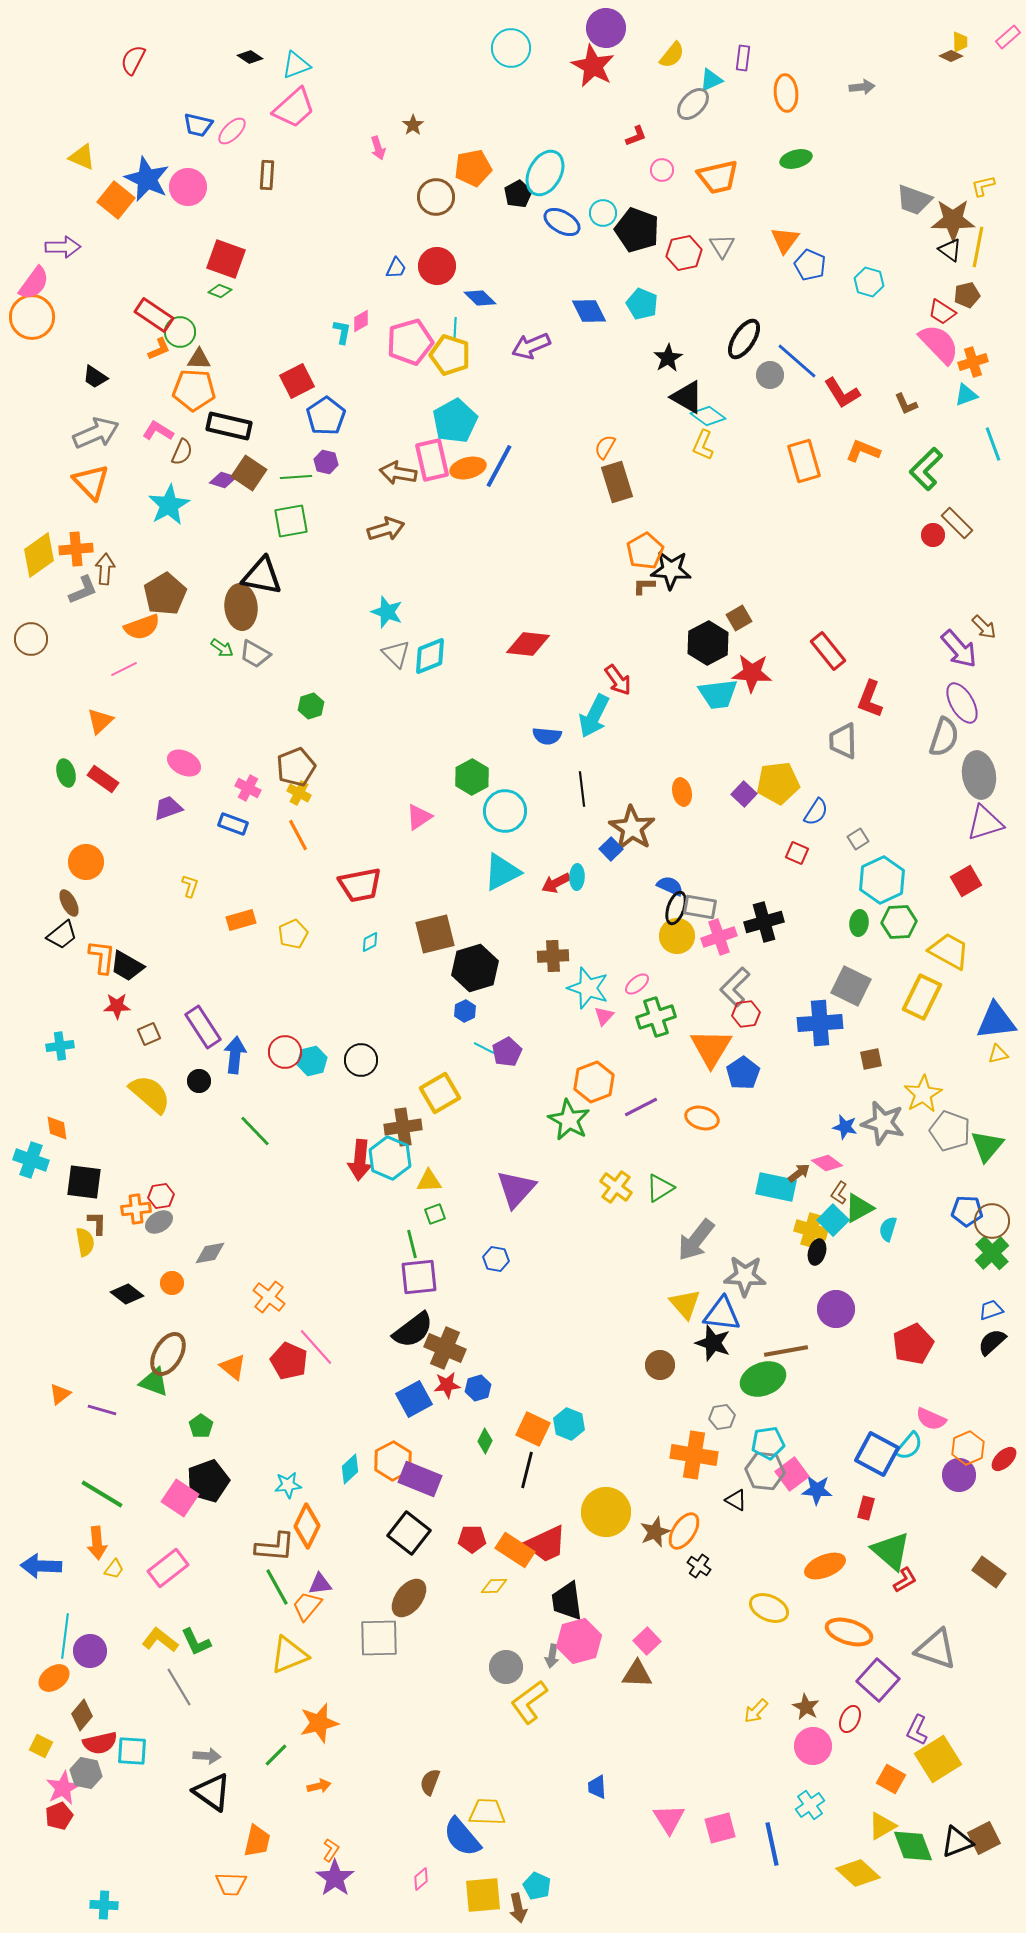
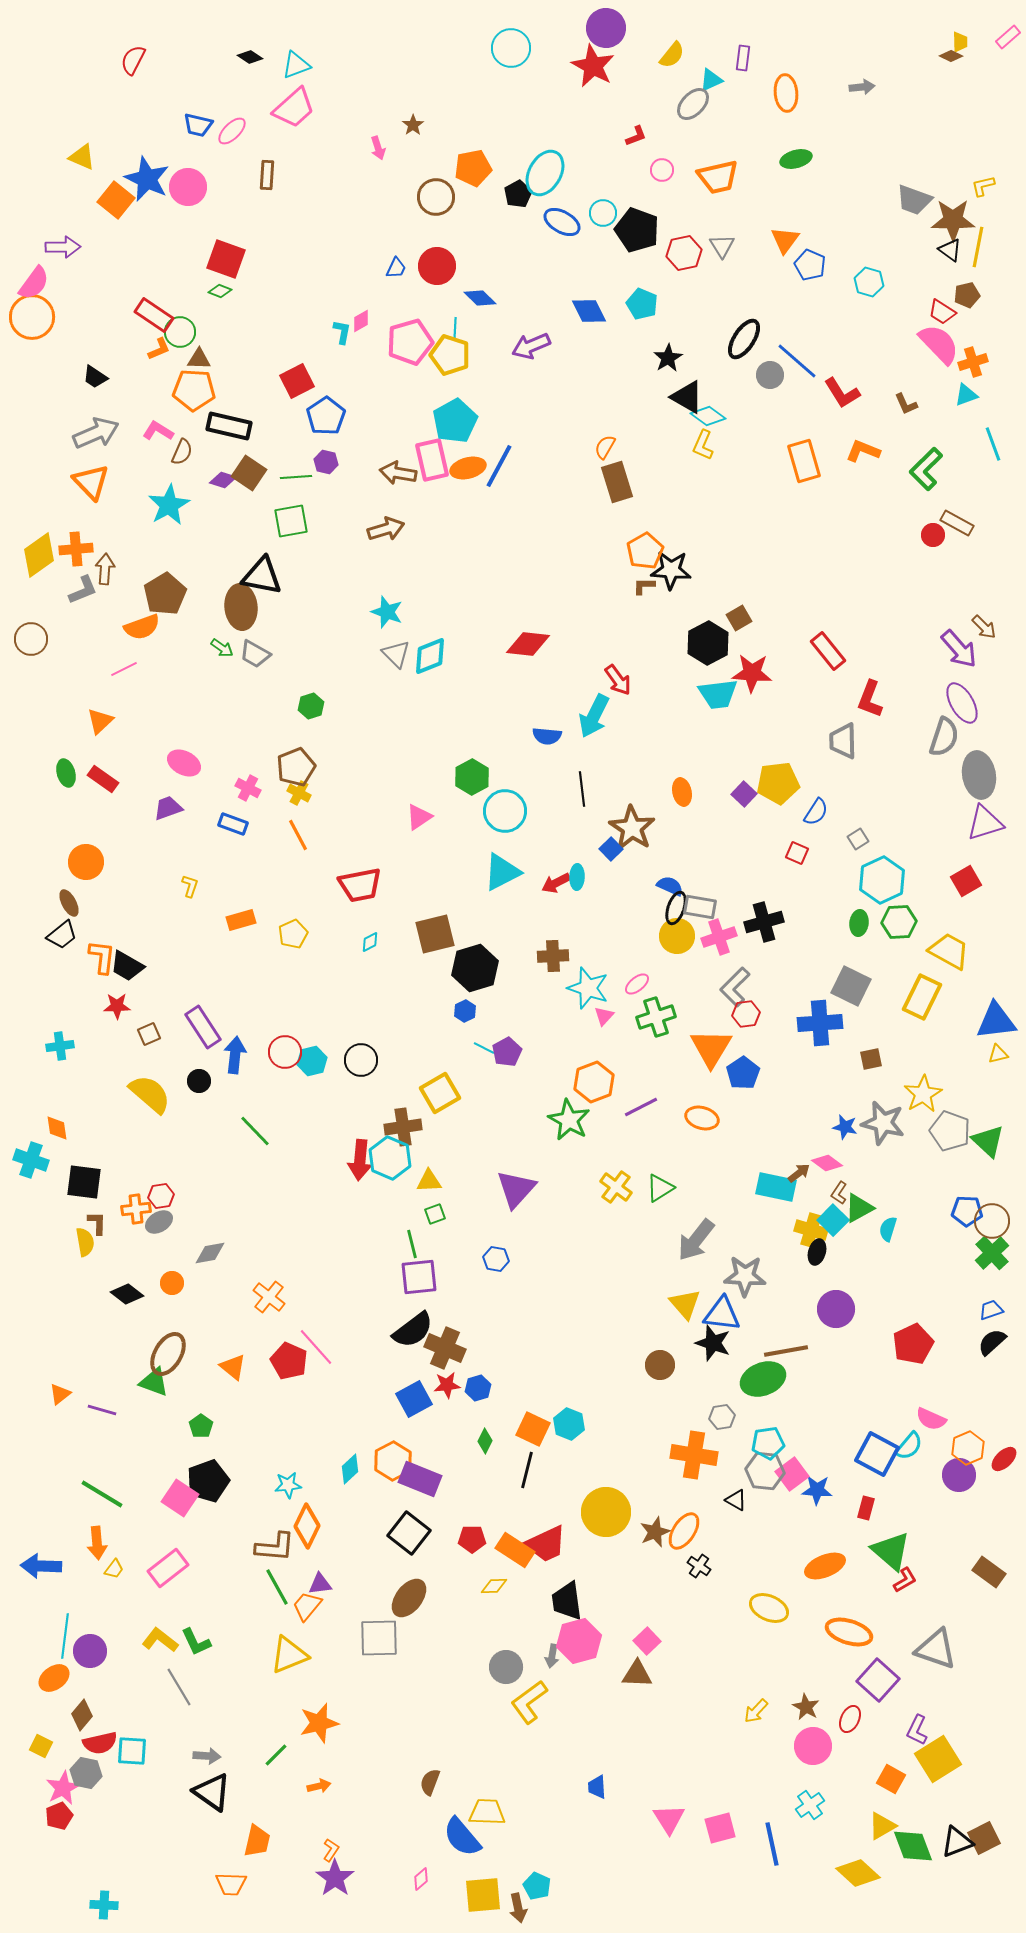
brown rectangle at (957, 523): rotated 16 degrees counterclockwise
green triangle at (987, 1146): moved 1 px right, 5 px up; rotated 27 degrees counterclockwise
